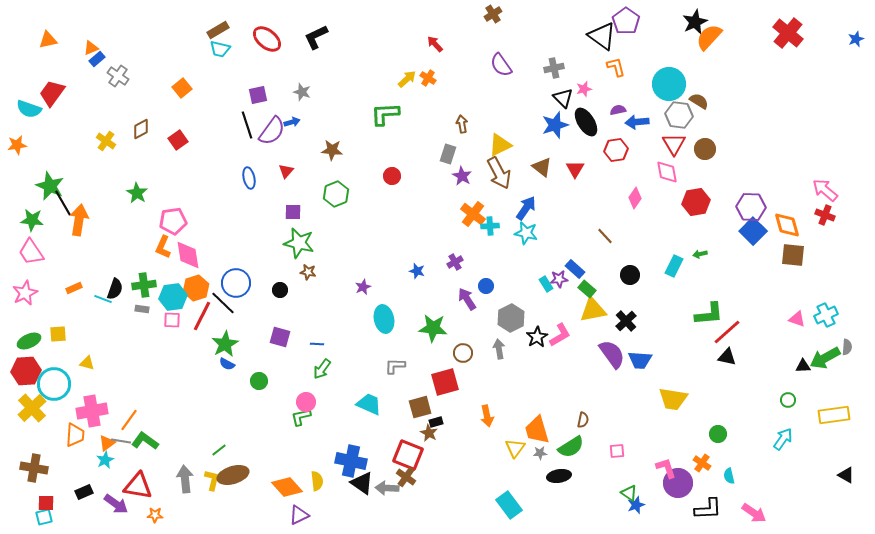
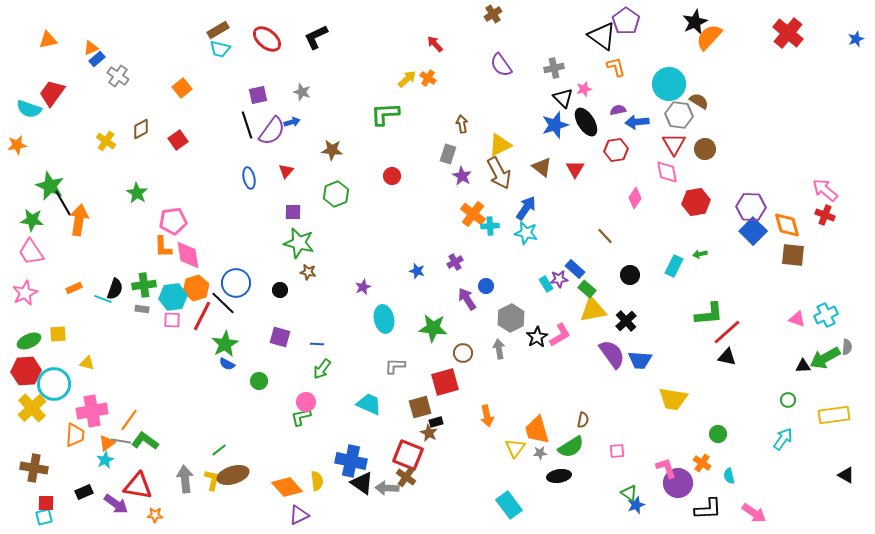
orange L-shape at (163, 247): rotated 25 degrees counterclockwise
